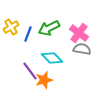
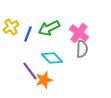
gray semicircle: rotated 84 degrees clockwise
